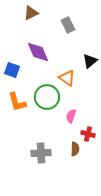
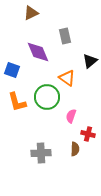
gray rectangle: moved 3 px left, 11 px down; rotated 14 degrees clockwise
